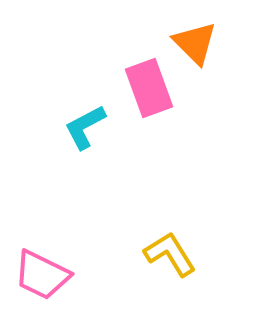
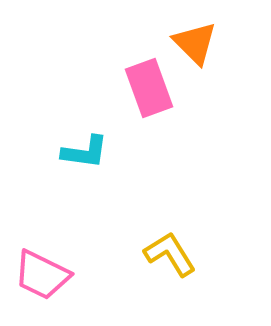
cyan L-shape: moved 25 px down; rotated 144 degrees counterclockwise
